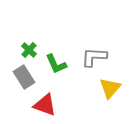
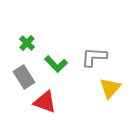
green cross: moved 2 px left, 7 px up
green L-shape: rotated 20 degrees counterclockwise
red triangle: moved 3 px up
